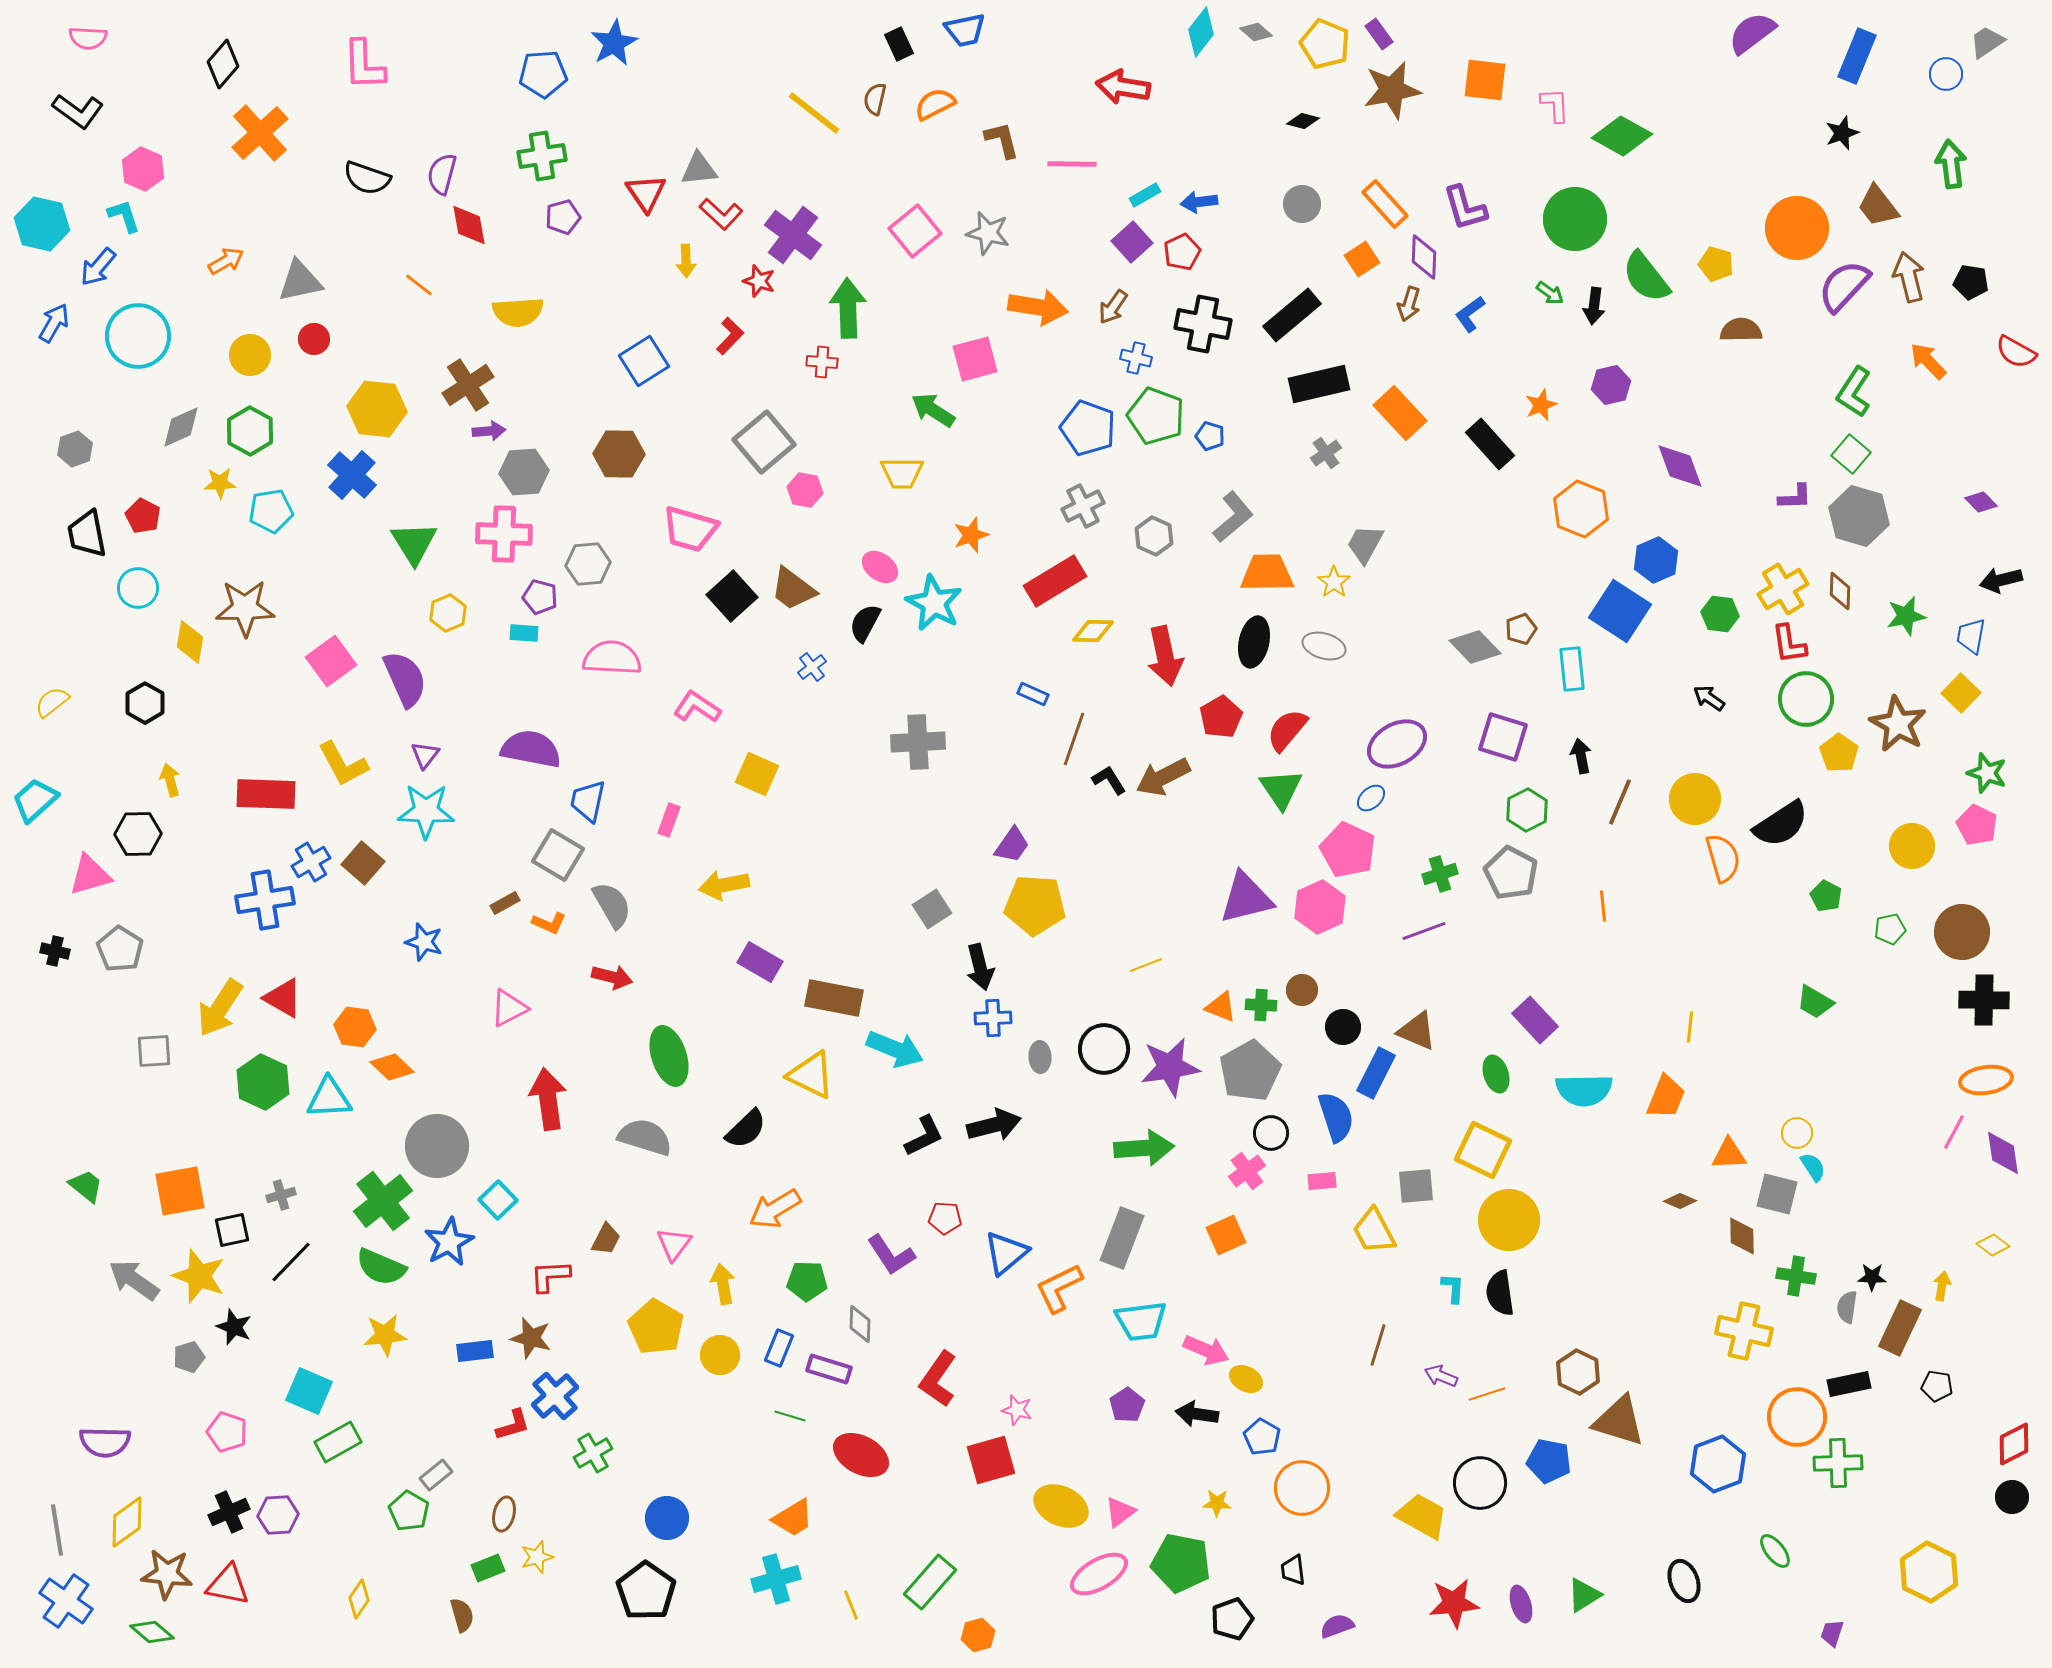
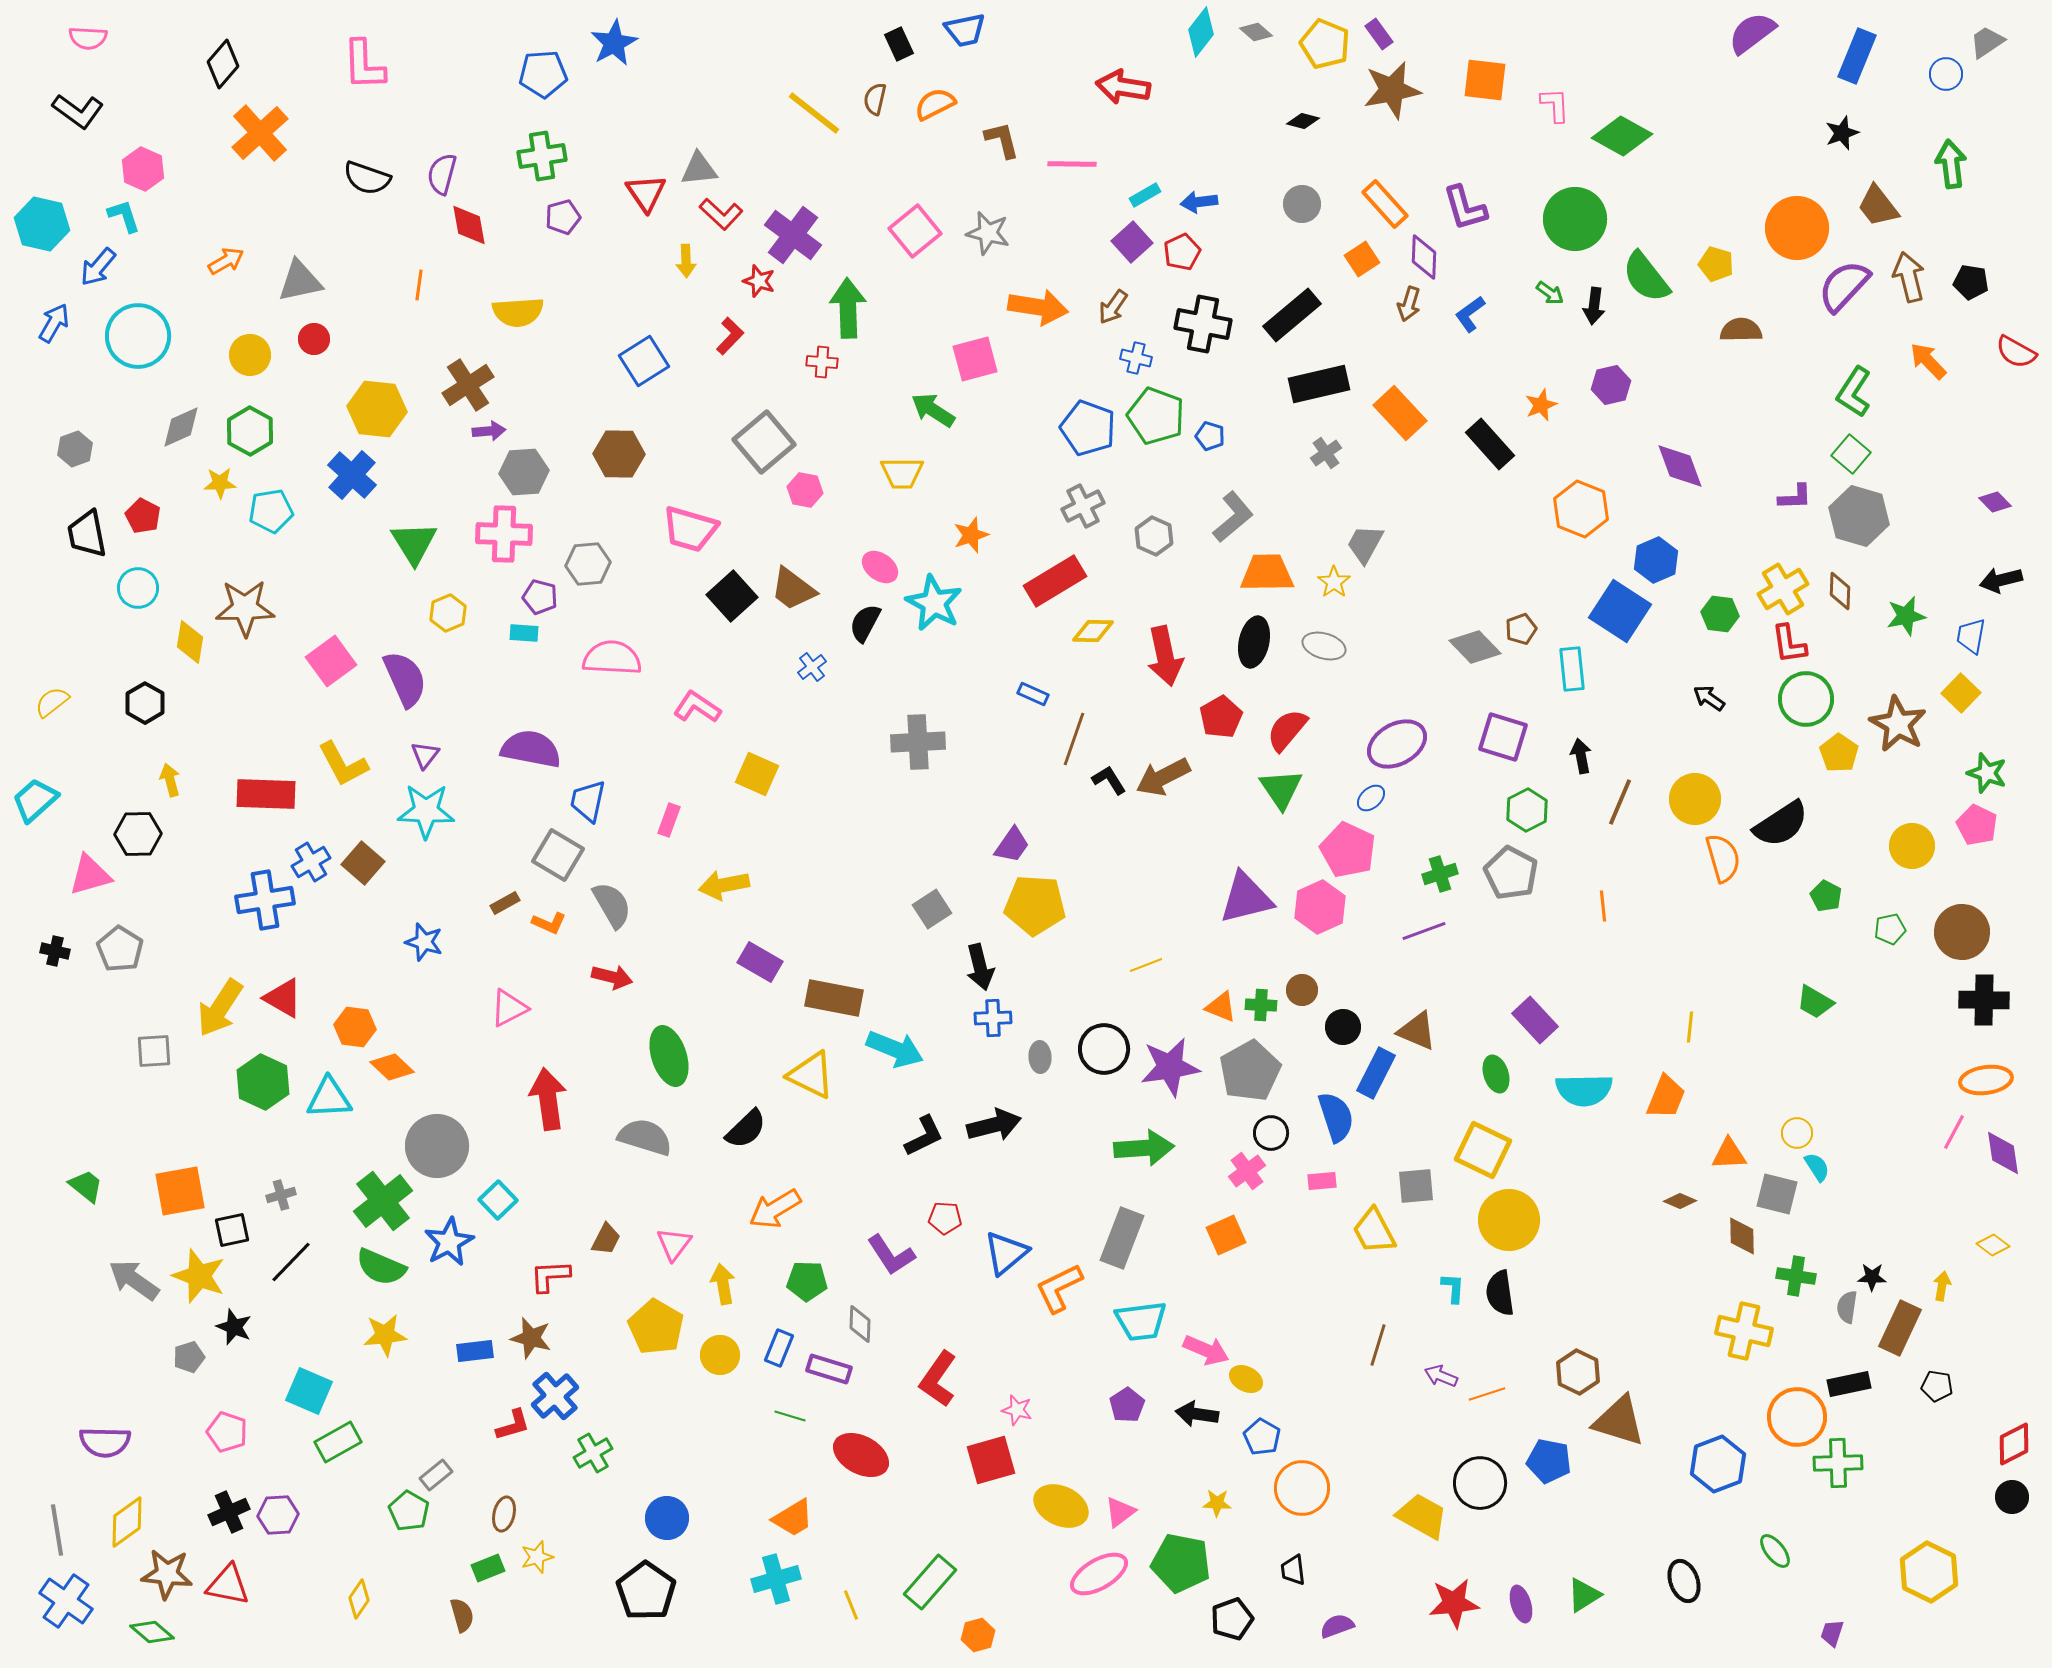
orange line at (419, 285): rotated 60 degrees clockwise
purple diamond at (1981, 502): moved 14 px right
cyan semicircle at (1813, 1167): moved 4 px right
